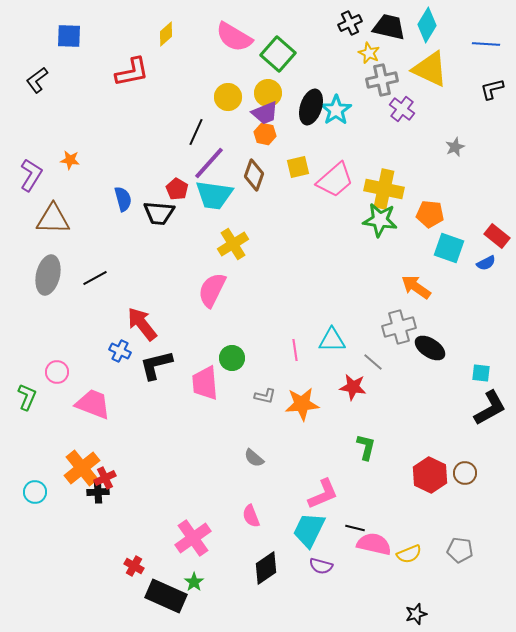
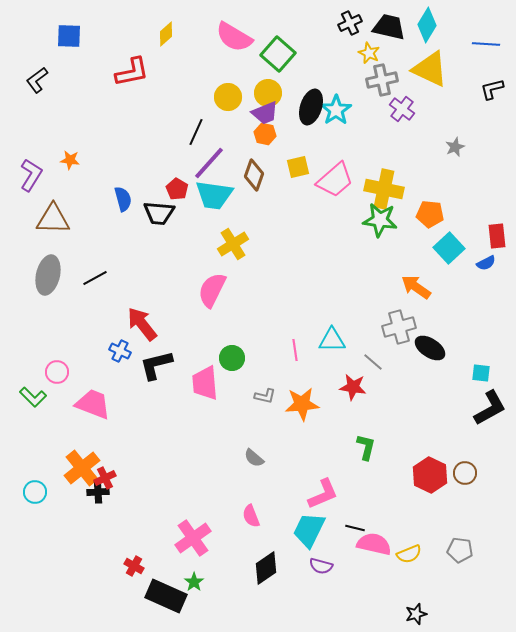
red rectangle at (497, 236): rotated 45 degrees clockwise
cyan square at (449, 248): rotated 28 degrees clockwise
green L-shape at (27, 397): moved 6 px right; rotated 112 degrees clockwise
